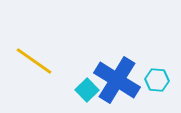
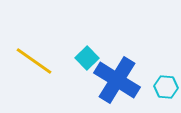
cyan hexagon: moved 9 px right, 7 px down
cyan square: moved 32 px up
